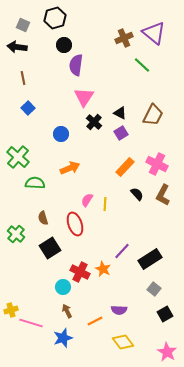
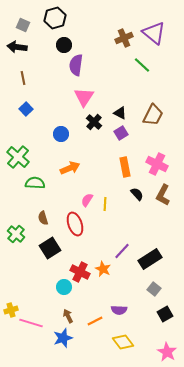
blue square at (28, 108): moved 2 px left, 1 px down
orange rectangle at (125, 167): rotated 54 degrees counterclockwise
cyan circle at (63, 287): moved 1 px right
brown arrow at (67, 311): moved 1 px right, 5 px down
